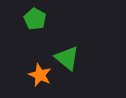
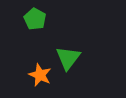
green triangle: moved 1 px right; rotated 28 degrees clockwise
